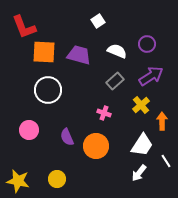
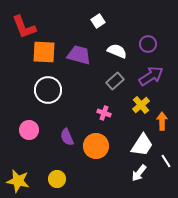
purple circle: moved 1 px right
